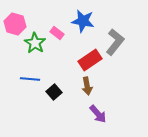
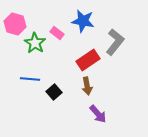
red rectangle: moved 2 px left
